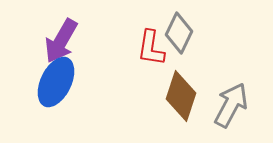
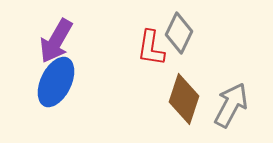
purple arrow: moved 5 px left
brown diamond: moved 3 px right, 3 px down
